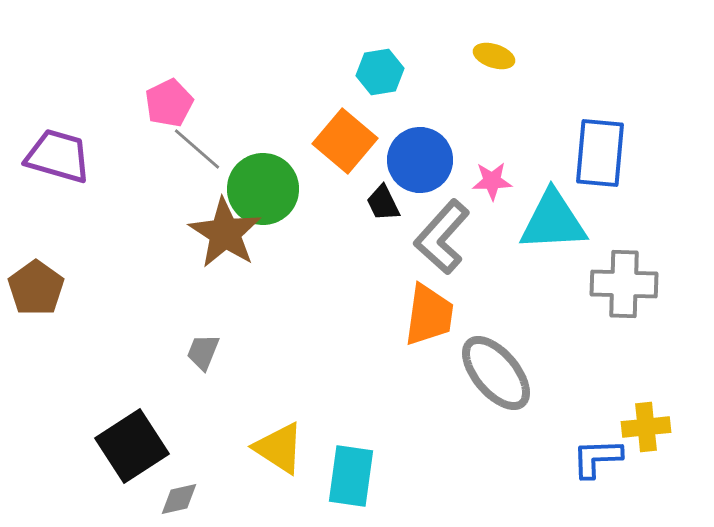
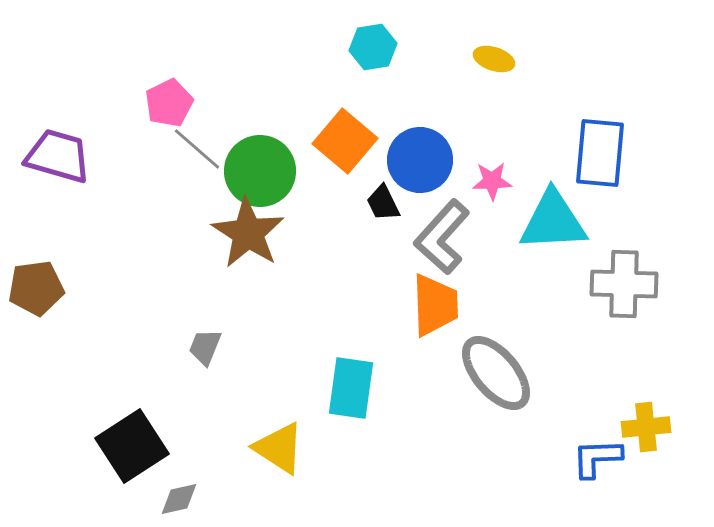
yellow ellipse: moved 3 px down
cyan hexagon: moved 7 px left, 25 px up
green circle: moved 3 px left, 18 px up
brown star: moved 23 px right
brown pentagon: rotated 28 degrees clockwise
orange trapezoid: moved 6 px right, 10 px up; rotated 10 degrees counterclockwise
gray trapezoid: moved 2 px right, 5 px up
cyan rectangle: moved 88 px up
